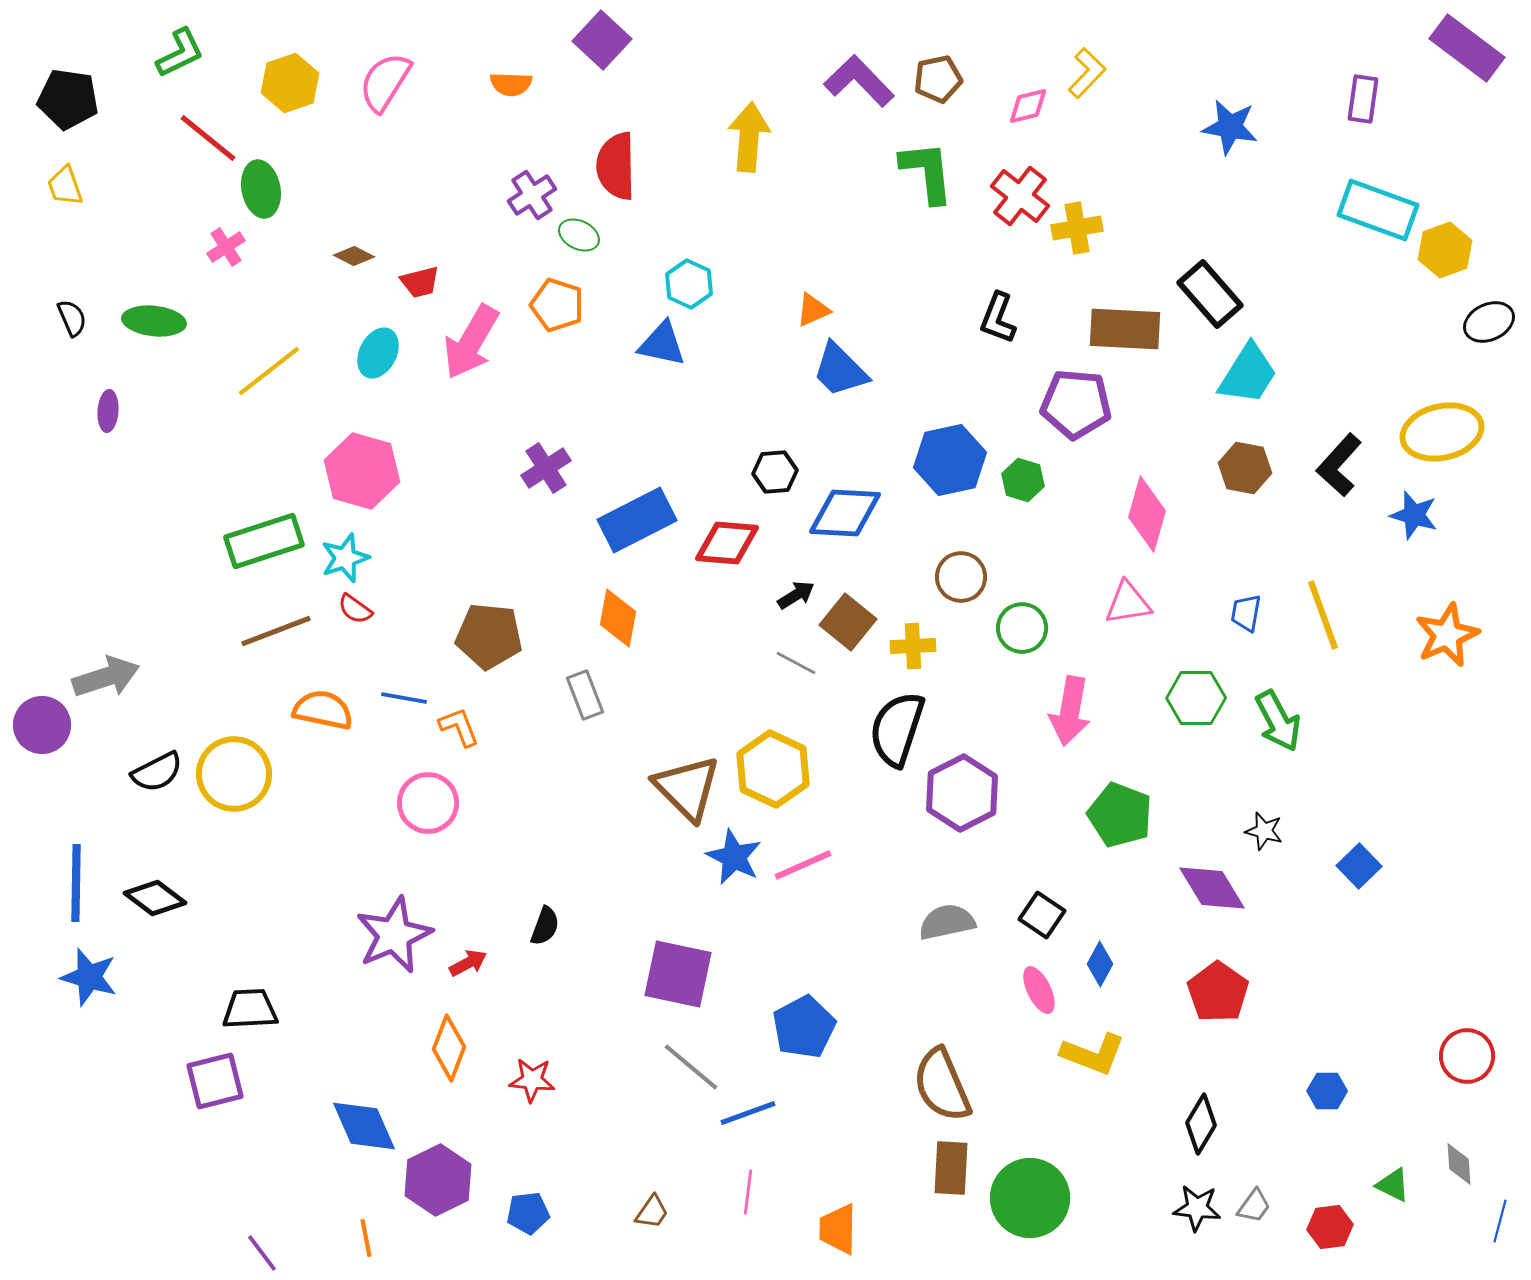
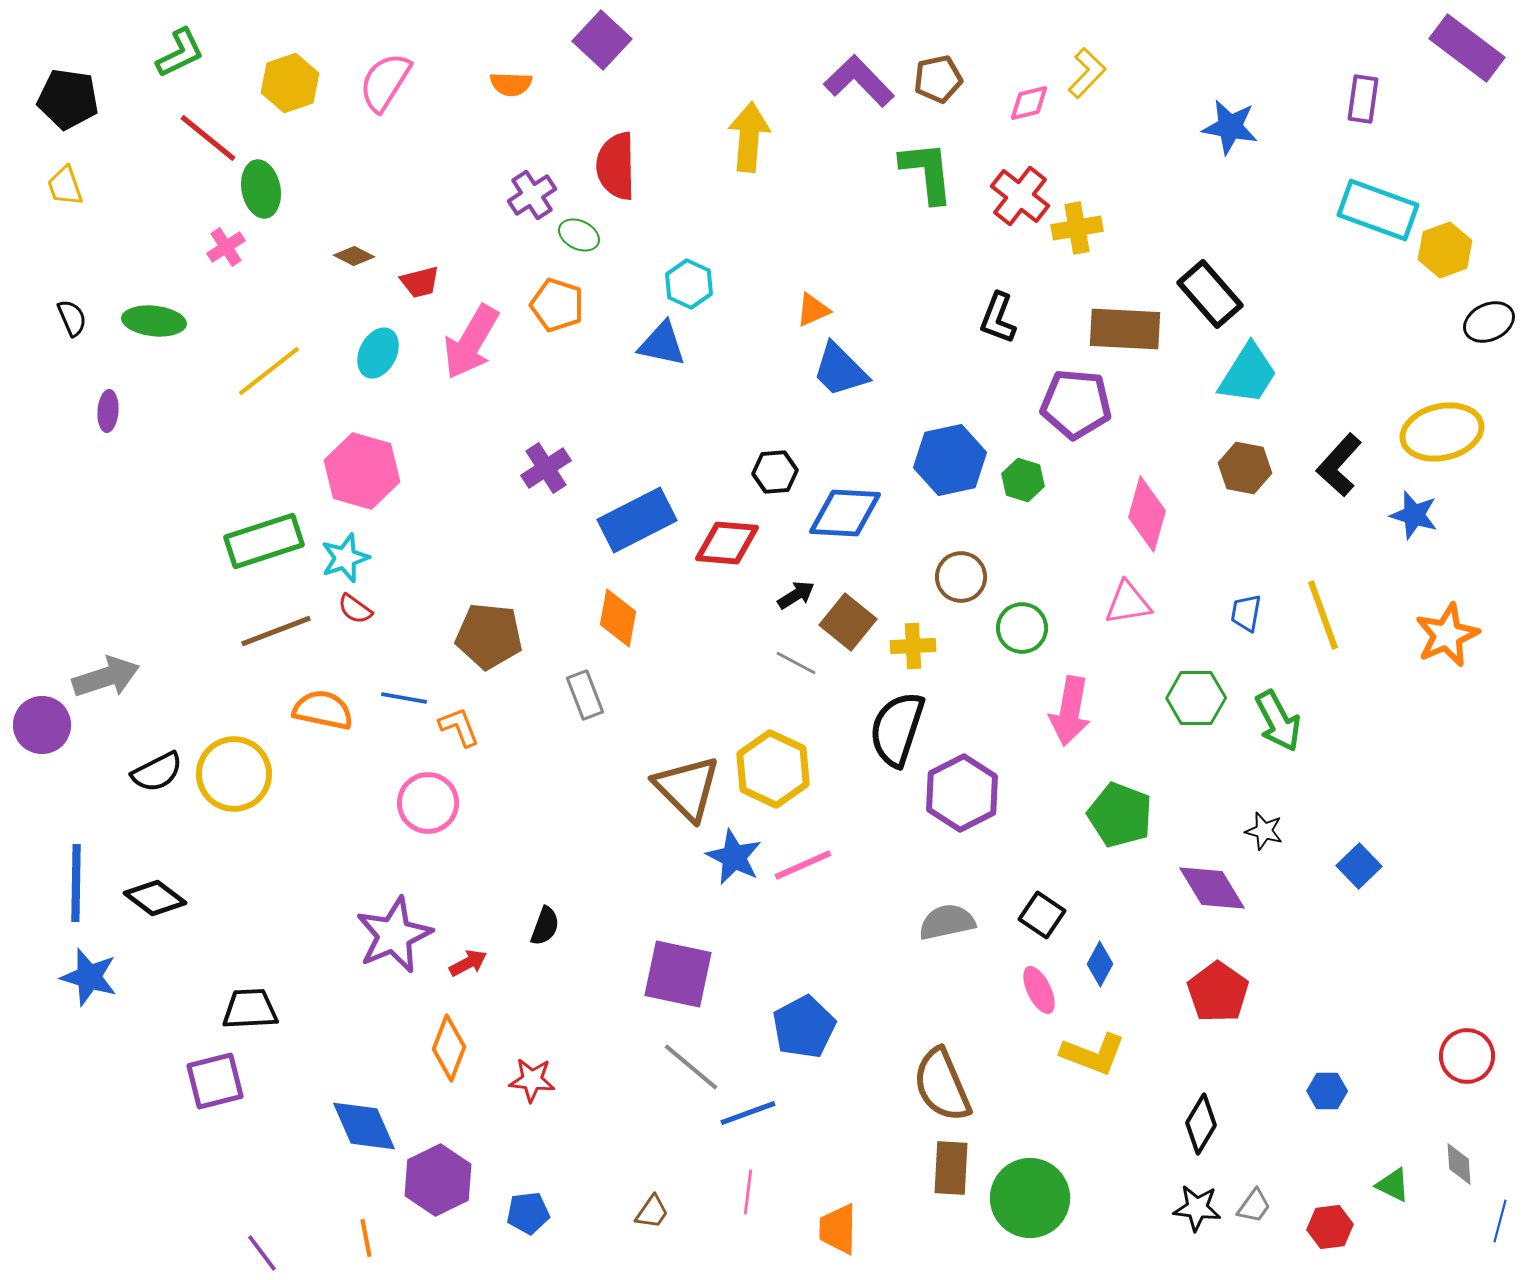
pink diamond at (1028, 106): moved 1 px right, 3 px up
